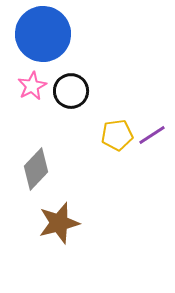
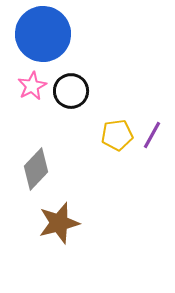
purple line: rotated 28 degrees counterclockwise
